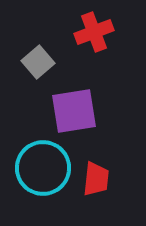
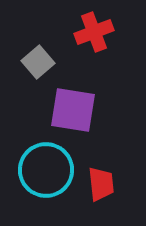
purple square: moved 1 px left, 1 px up; rotated 18 degrees clockwise
cyan circle: moved 3 px right, 2 px down
red trapezoid: moved 5 px right, 5 px down; rotated 12 degrees counterclockwise
